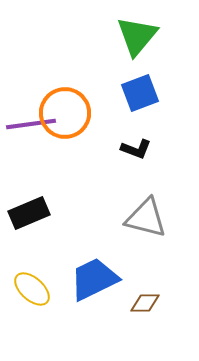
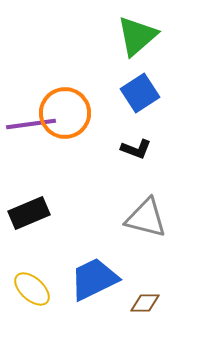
green triangle: rotated 9 degrees clockwise
blue square: rotated 12 degrees counterclockwise
